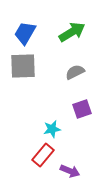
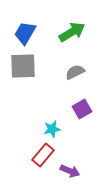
purple square: rotated 12 degrees counterclockwise
